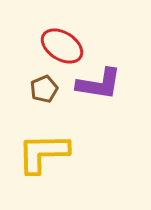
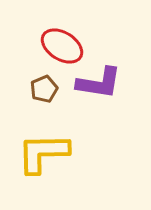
purple L-shape: moved 1 px up
